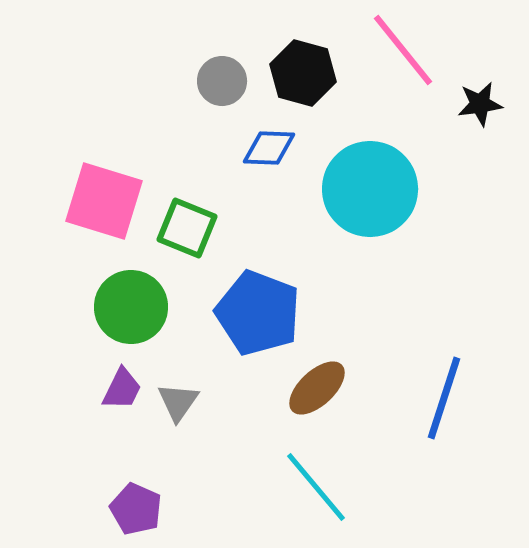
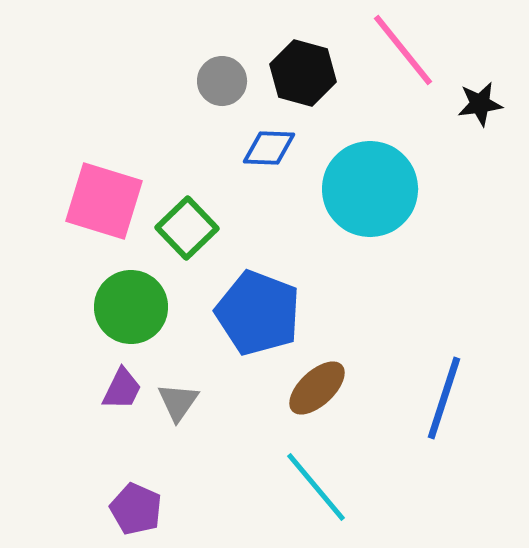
green square: rotated 24 degrees clockwise
